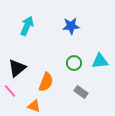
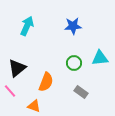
blue star: moved 2 px right
cyan triangle: moved 3 px up
